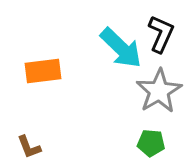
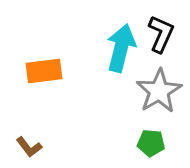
cyan arrow: rotated 120 degrees counterclockwise
orange rectangle: moved 1 px right
brown L-shape: rotated 16 degrees counterclockwise
